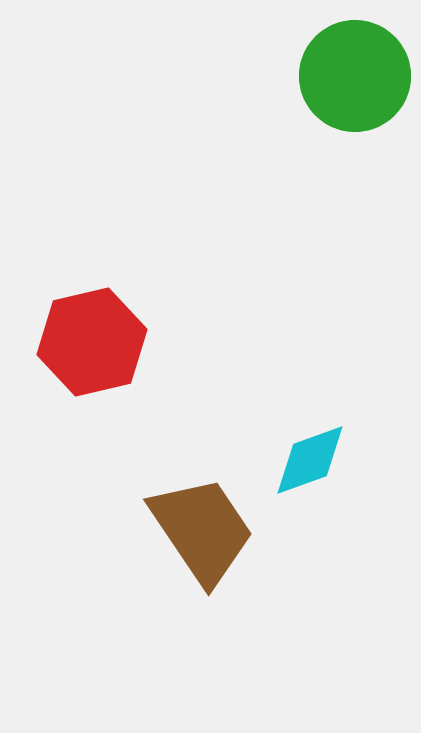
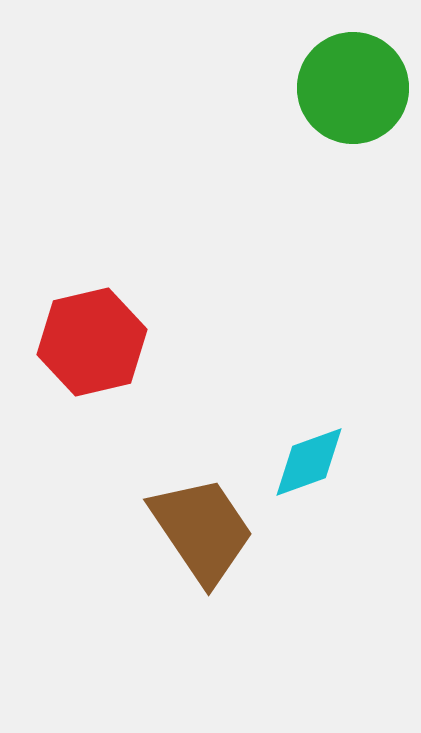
green circle: moved 2 px left, 12 px down
cyan diamond: moved 1 px left, 2 px down
